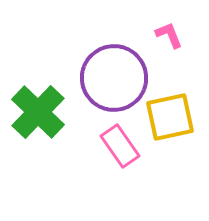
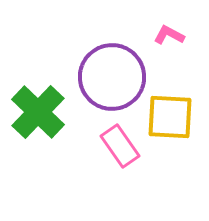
pink L-shape: rotated 40 degrees counterclockwise
purple circle: moved 2 px left, 1 px up
yellow square: rotated 15 degrees clockwise
